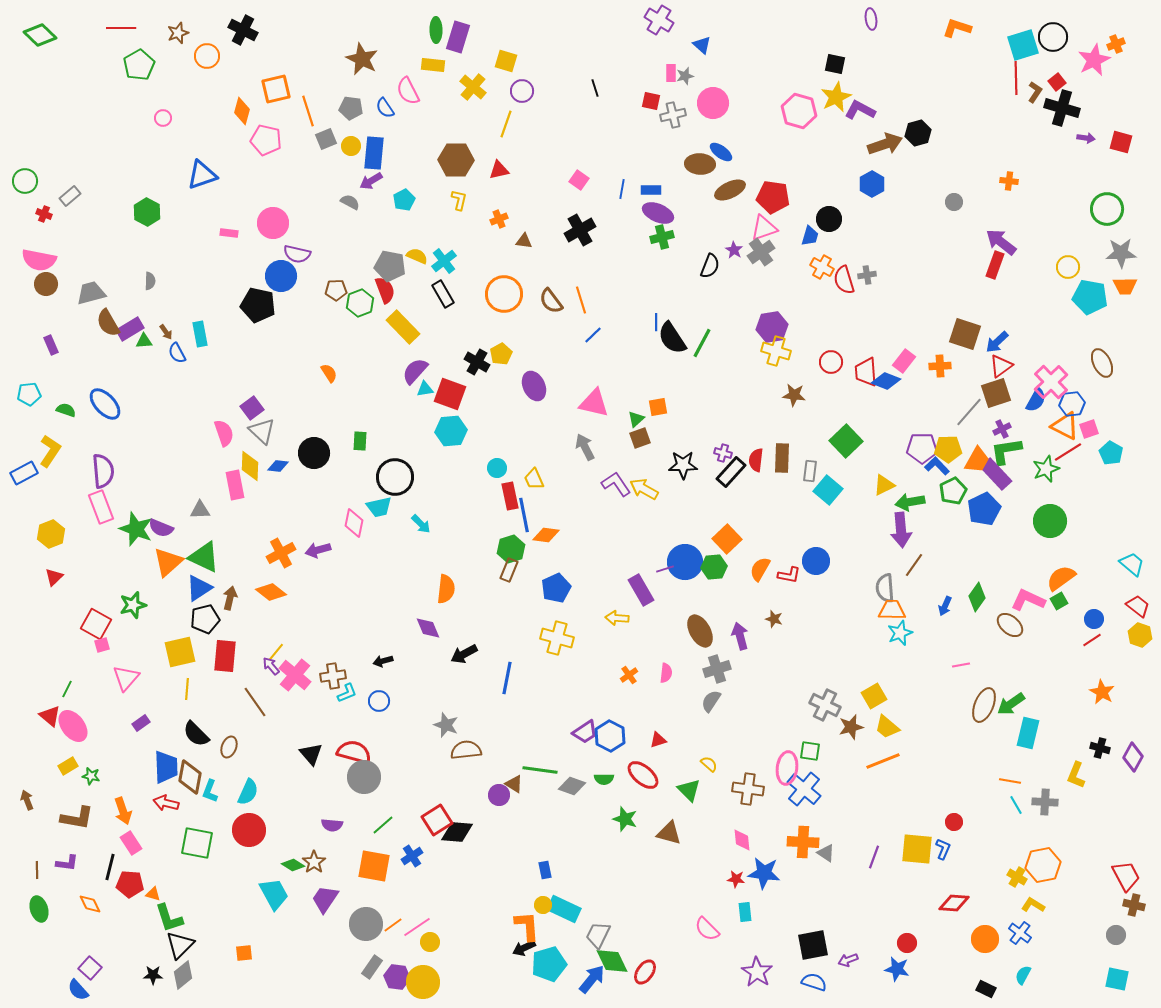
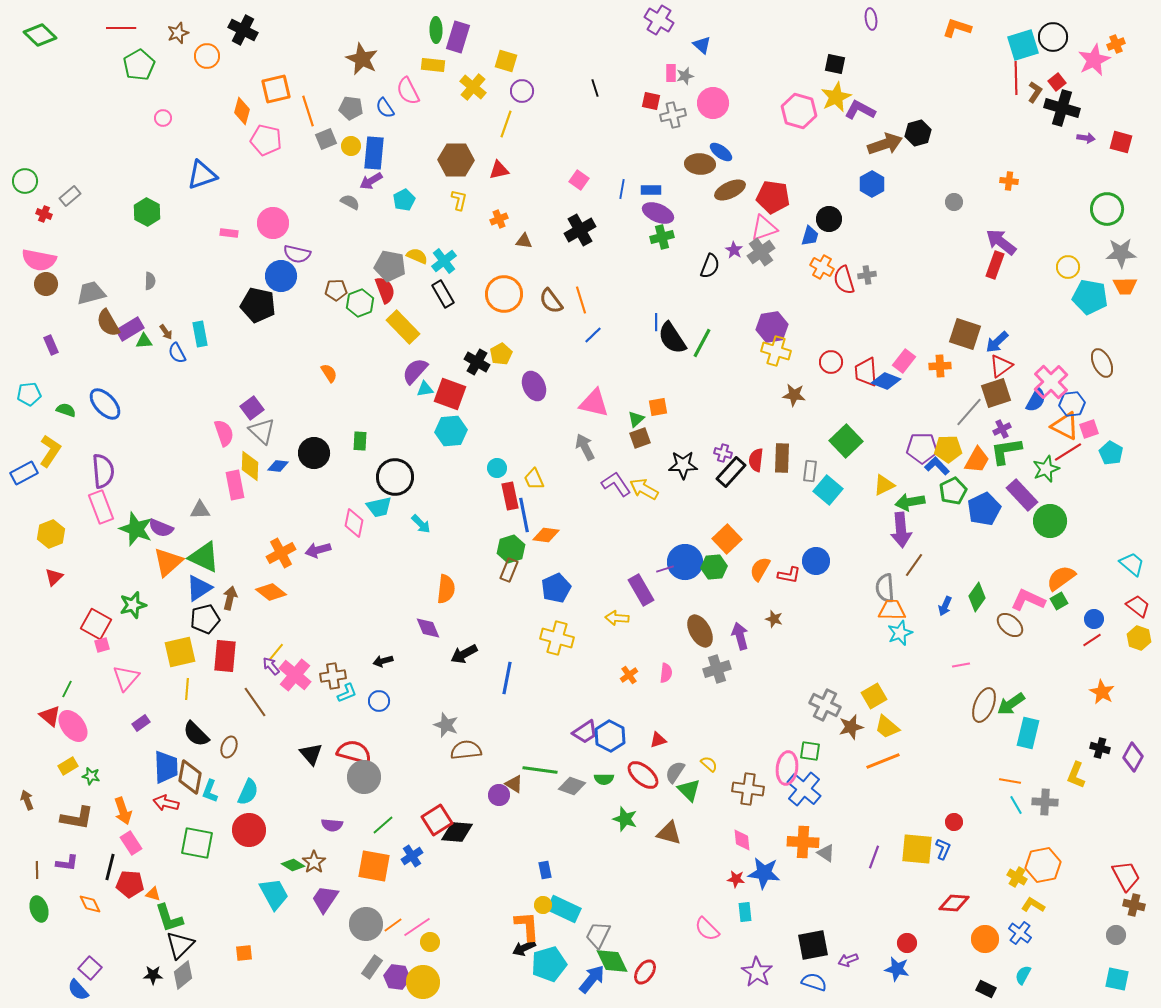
purple rectangle at (996, 474): moved 26 px right, 21 px down
yellow hexagon at (1140, 635): moved 1 px left, 3 px down
gray semicircle at (711, 701): moved 36 px left, 71 px down
